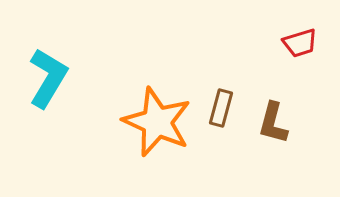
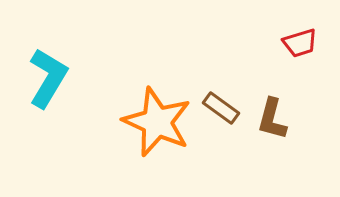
brown rectangle: rotated 69 degrees counterclockwise
brown L-shape: moved 1 px left, 4 px up
